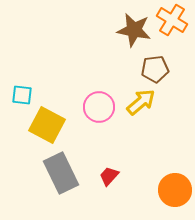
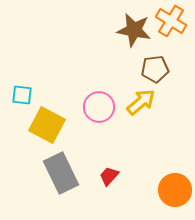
orange cross: moved 1 px left, 1 px down
